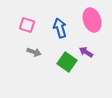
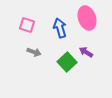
pink ellipse: moved 5 px left, 2 px up
green square: rotated 12 degrees clockwise
